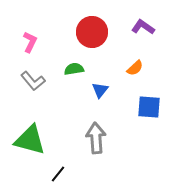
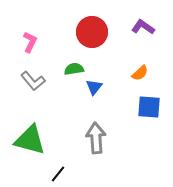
orange semicircle: moved 5 px right, 5 px down
blue triangle: moved 6 px left, 3 px up
